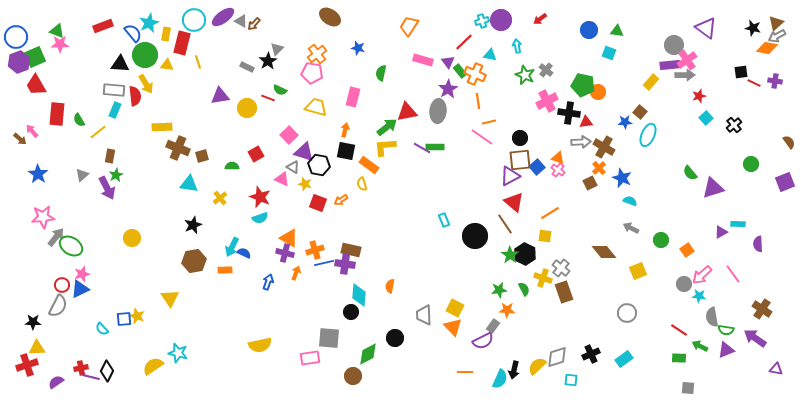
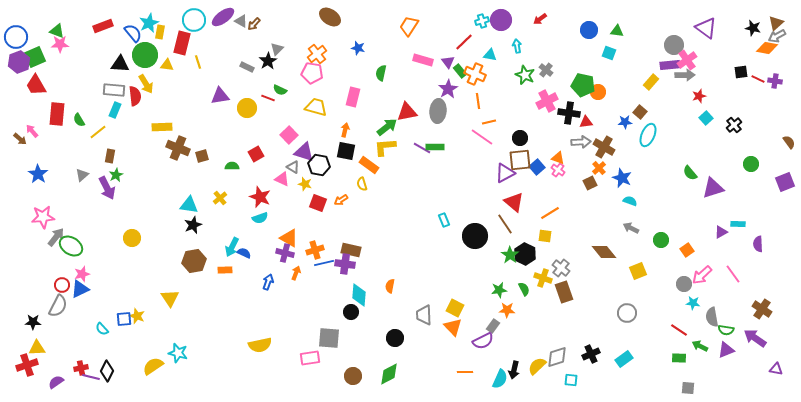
yellow rectangle at (166, 34): moved 6 px left, 2 px up
red line at (754, 83): moved 4 px right, 4 px up
purple triangle at (510, 176): moved 5 px left, 3 px up
cyan triangle at (189, 184): moved 21 px down
cyan star at (699, 296): moved 6 px left, 7 px down
green diamond at (368, 354): moved 21 px right, 20 px down
